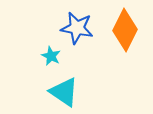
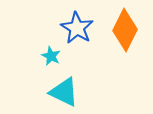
blue star: rotated 20 degrees clockwise
cyan triangle: rotated 8 degrees counterclockwise
